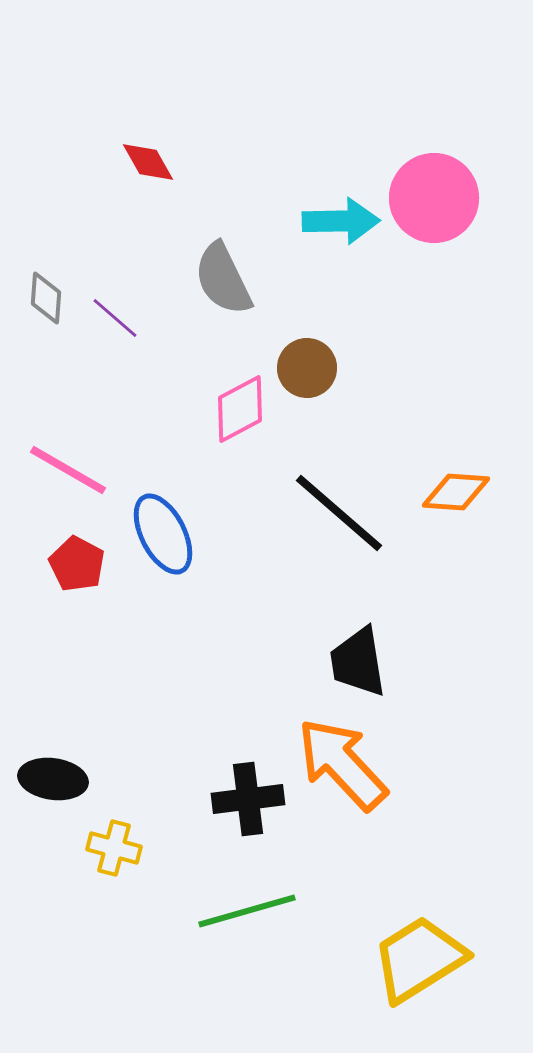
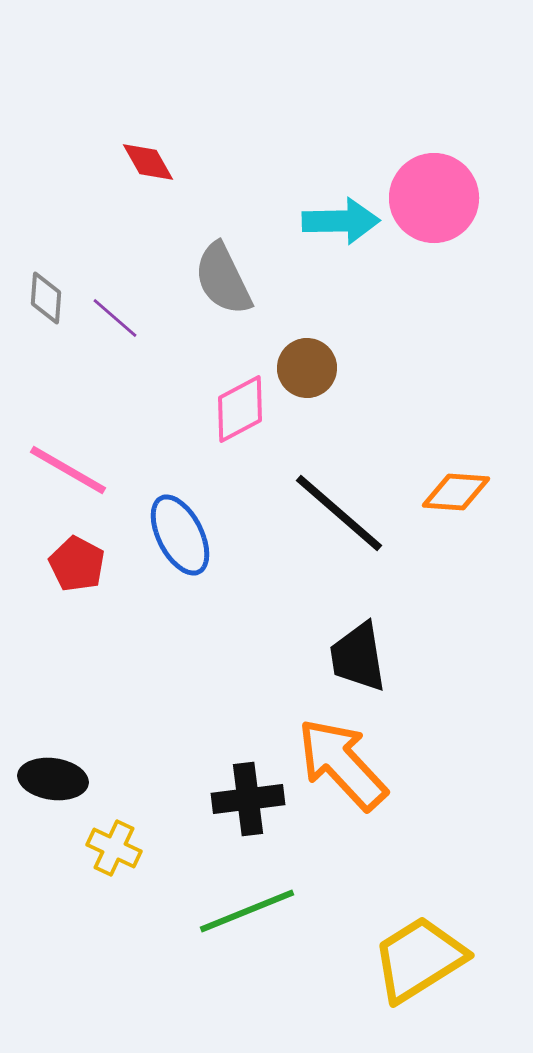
blue ellipse: moved 17 px right, 1 px down
black trapezoid: moved 5 px up
yellow cross: rotated 10 degrees clockwise
green line: rotated 6 degrees counterclockwise
